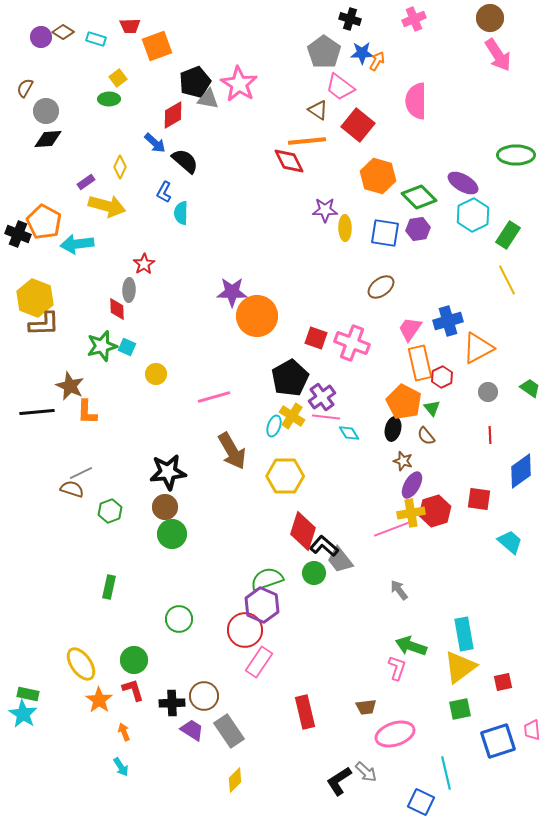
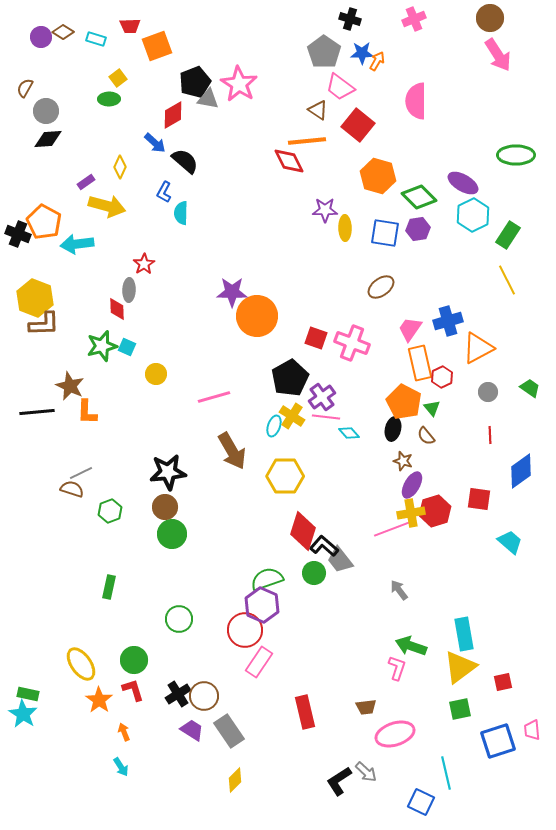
cyan diamond at (349, 433): rotated 10 degrees counterclockwise
black cross at (172, 703): moved 6 px right, 9 px up; rotated 30 degrees counterclockwise
